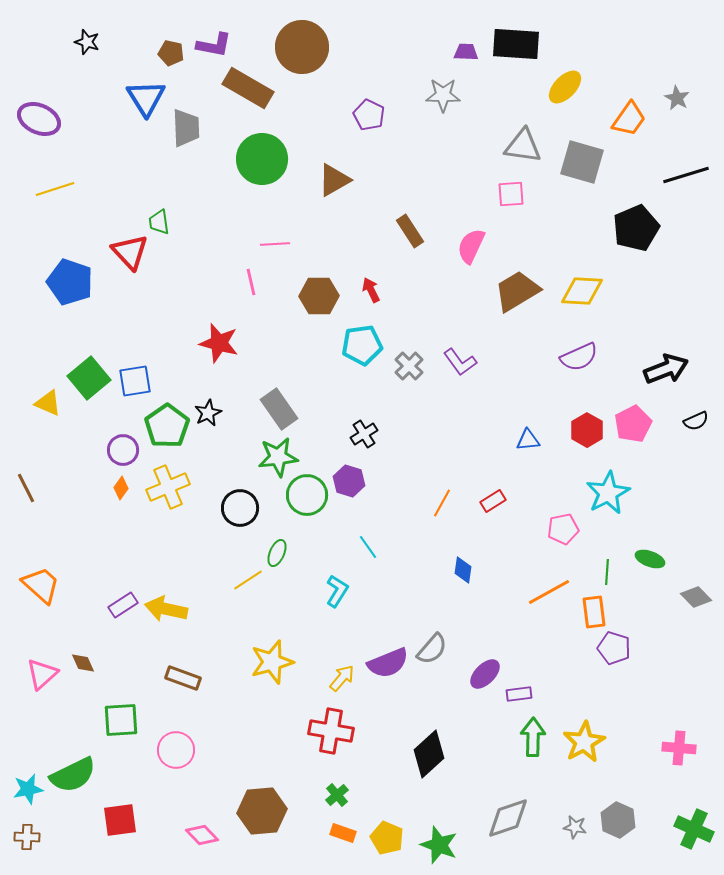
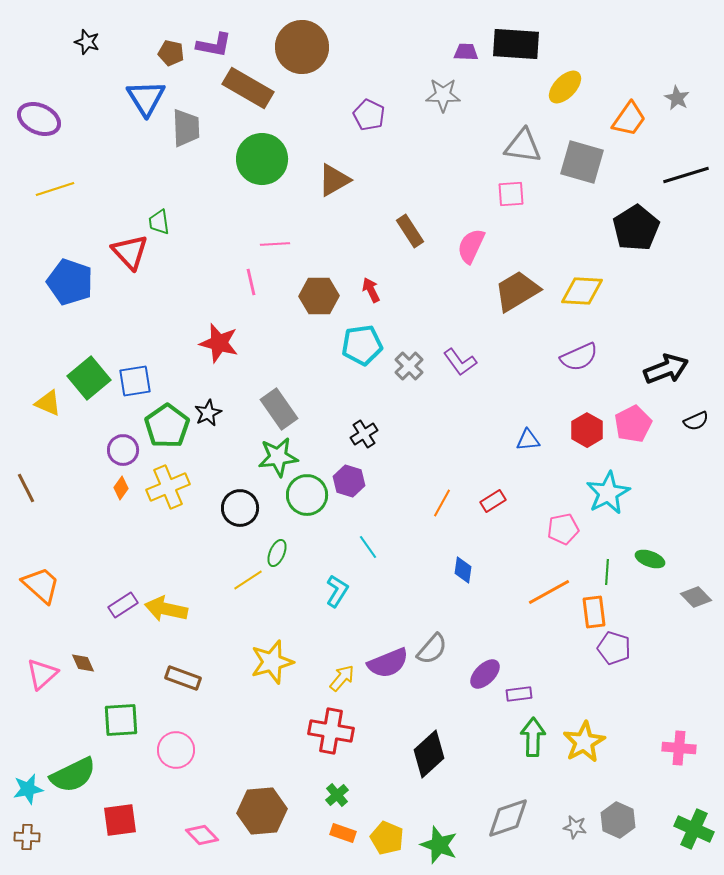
black pentagon at (636, 228): rotated 9 degrees counterclockwise
